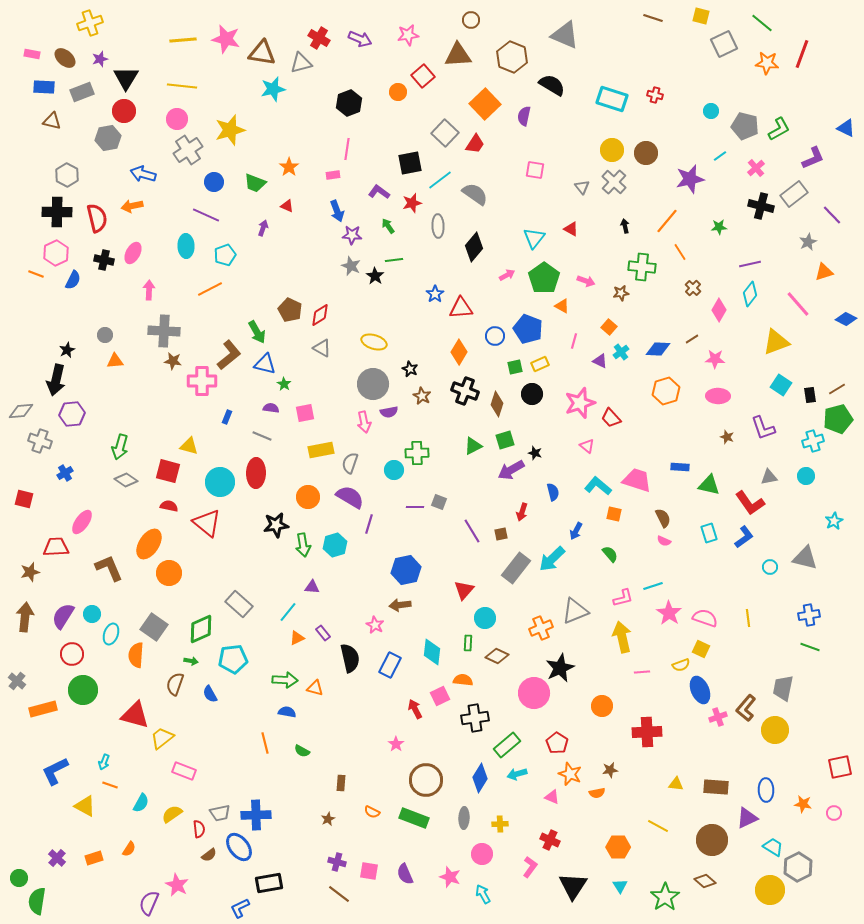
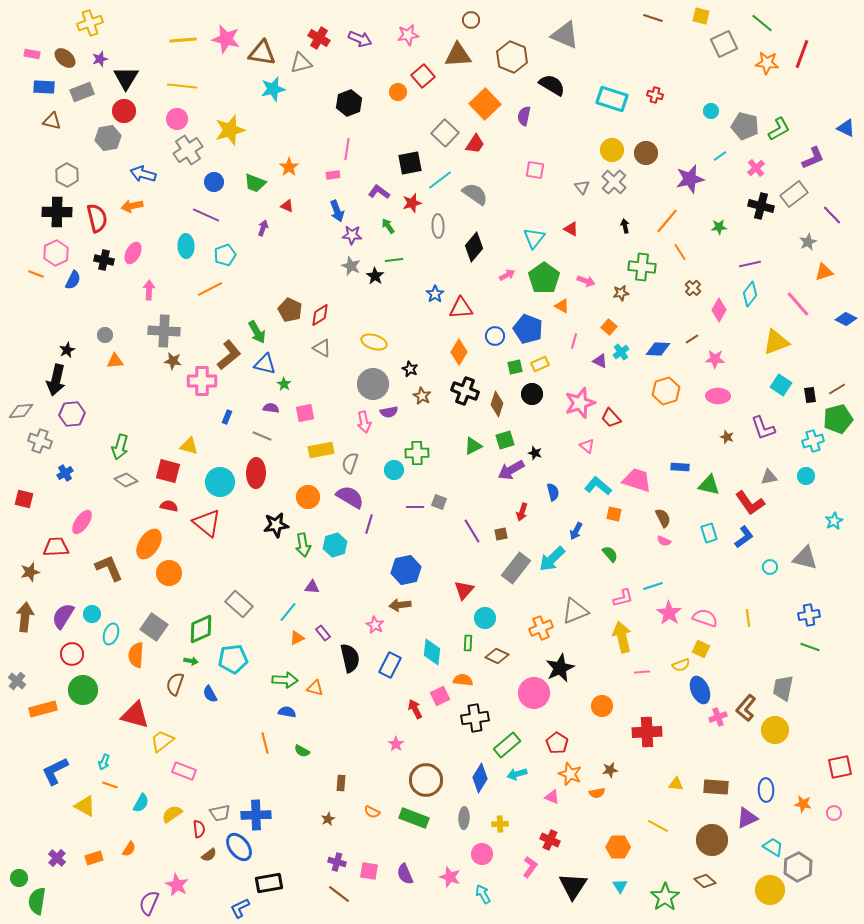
yellow trapezoid at (162, 738): moved 3 px down
